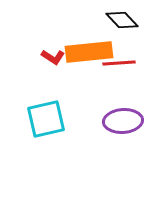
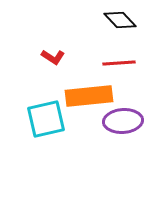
black diamond: moved 2 px left
orange rectangle: moved 44 px down
